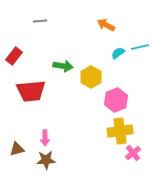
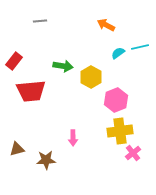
red rectangle: moved 5 px down
pink arrow: moved 28 px right
